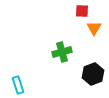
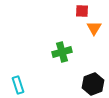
black hexagon: moved 10 px down
